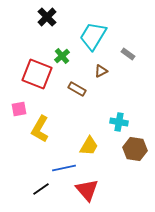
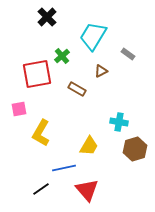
red square: rotated 32 degrees counterclockwise
yellow L-shape: moved 1 px right, 4 px down
brown hexagon: rotated 25 degrees counterclockwise
